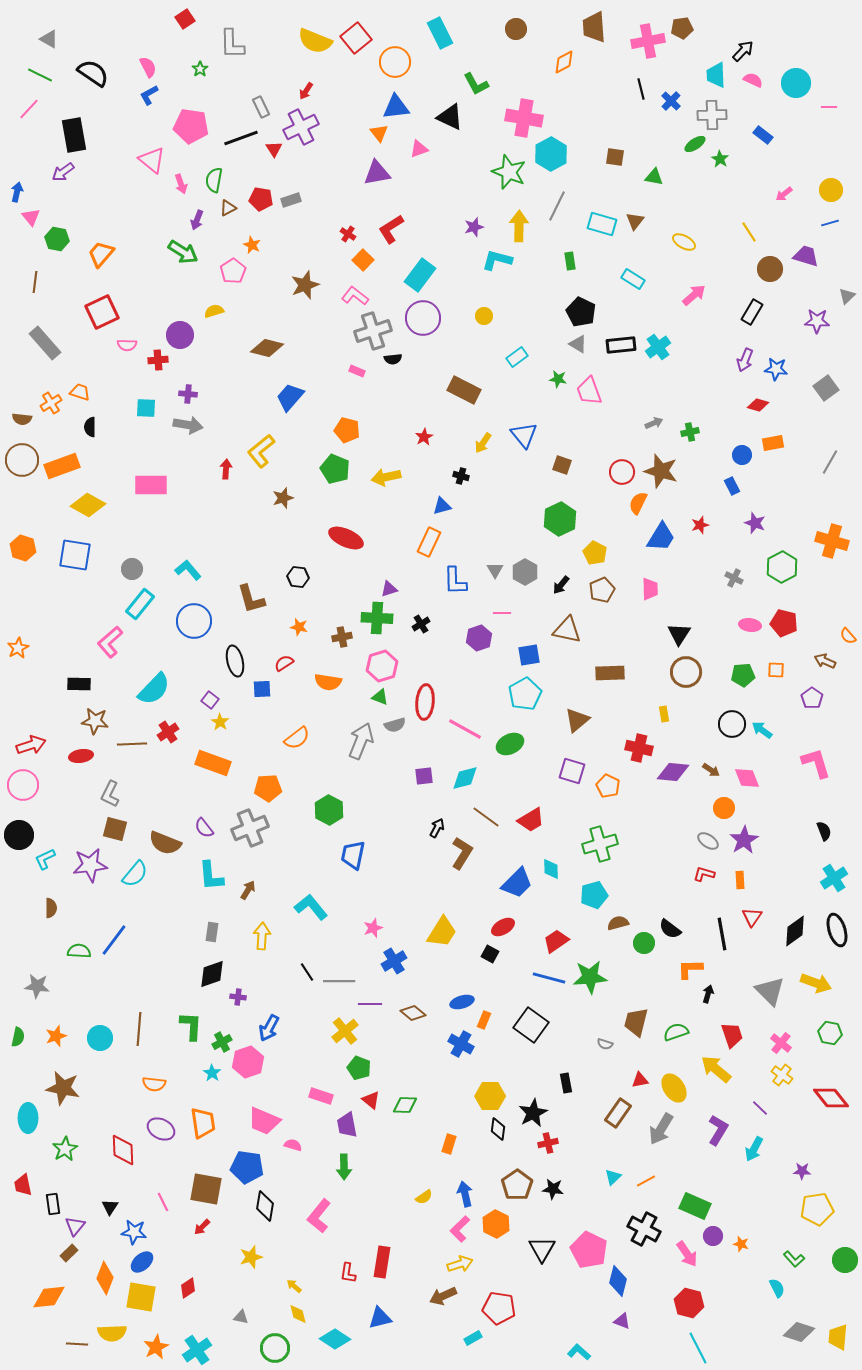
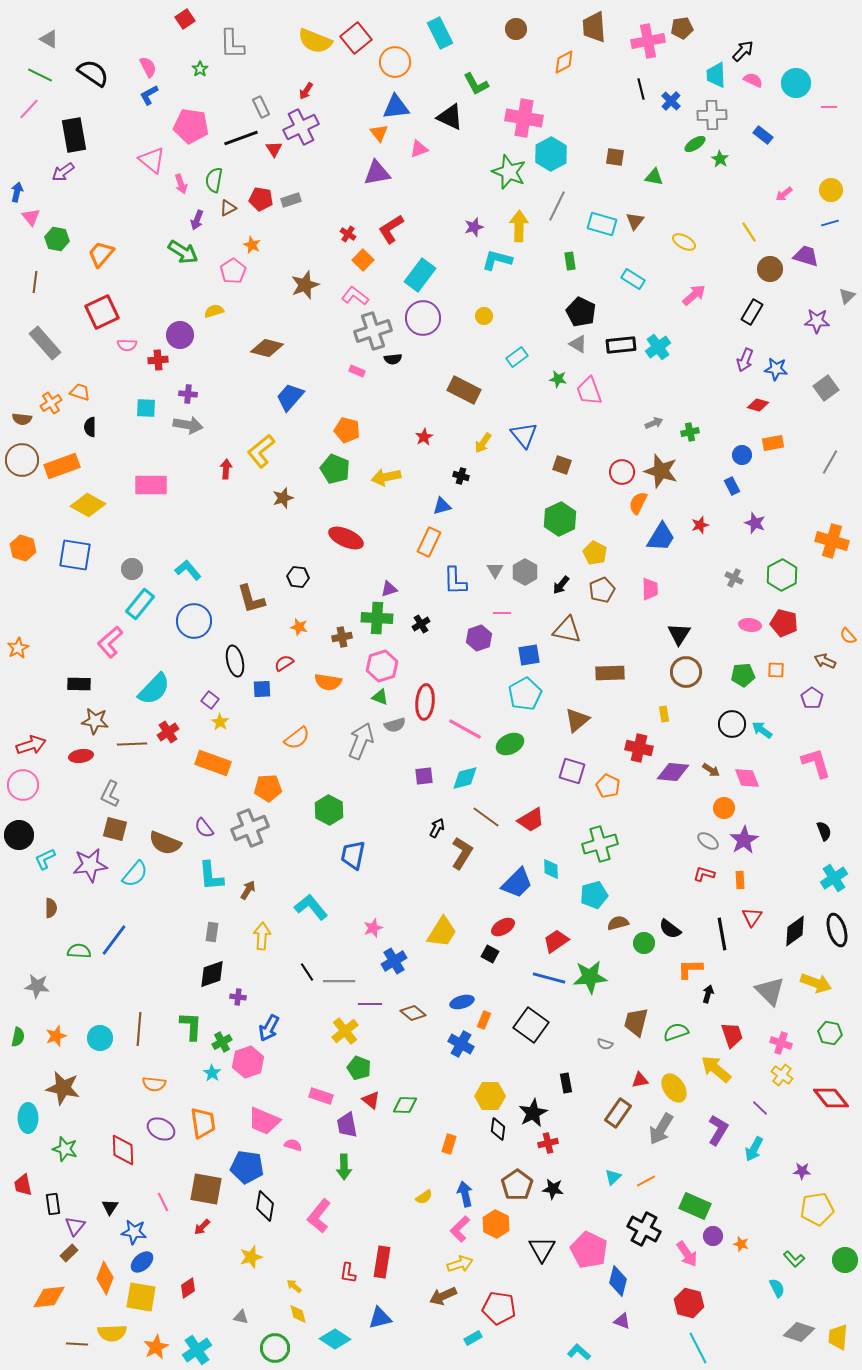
green hexagon at (782, 567): moved 8 px down
pink cross at (781, 1043): rotated 20 degrees counterclockwise
green star at (65, 1149): rotated 25 degrees counterclockwise
